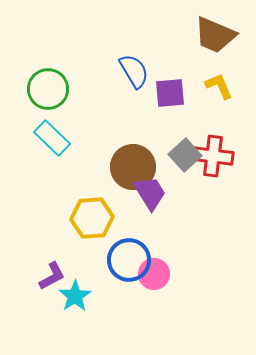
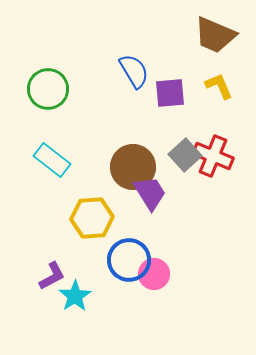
cyan rectangle: moved 22 px down; rotated 6 degrees counterclockwise
red cross: rotated 15 degrees clockwise
